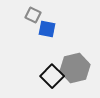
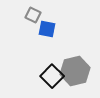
gray hexagon: moved 3 px down
